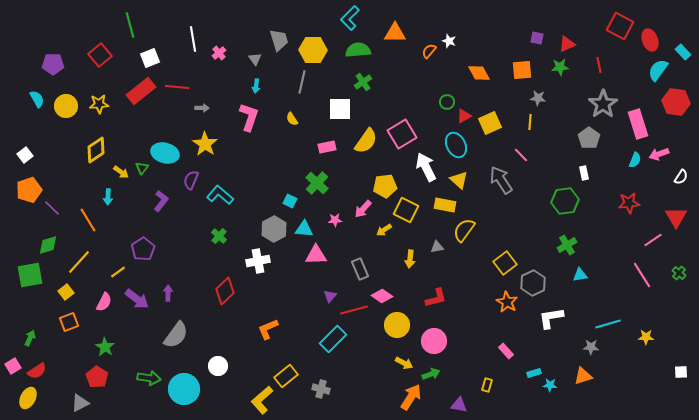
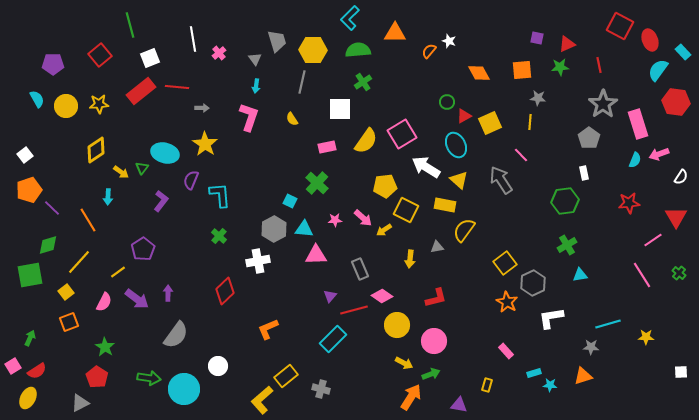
gray trapezoid at (279, 40): moved 2 px left, 1 px down
white arrow at (426, 167): rotated 32 degrees counterclockwise
cyan L-shape at (220, 195): rotated 44 degrees clockwise
pink arrow at (363, 209): moved 9 px down; rotated 90 degrees counterclockwise
